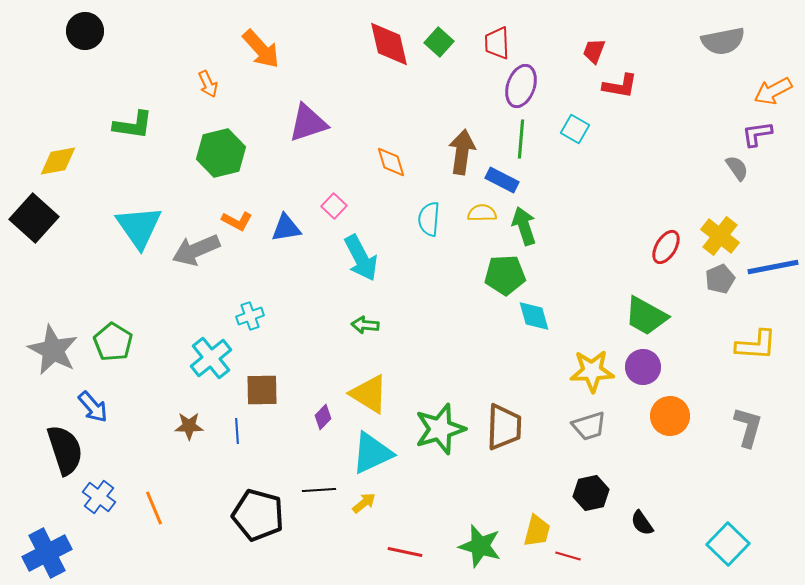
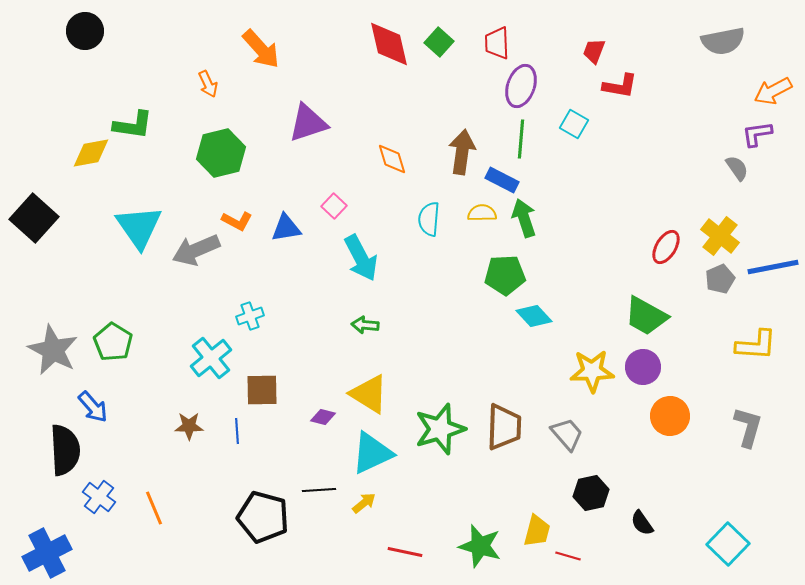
cyan square at (575, 129): moved 1 px left, 5 px up
yellow diamond at (58, 161): moved 33 px right, 8 px up
orange diamond at (391, 162): moved 1 px right, 3 px up
green arrow at (524, 226): moved 8 px up
cyan diamond at (534, 316): rotated 27 degrees counterclockwise
purple diamond at (323, 417): rotated 60 degrees clockwise
gray trapezoid at (589, 426): moved 22 px left, 8 px down; rotated 114 degrees counterclockwise
black semicircle at (65, 450): rotated 15 degrees clockwise
black pentagon at (258, 515): moved 5 px right, 2 px down
